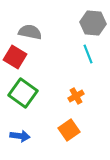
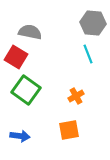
red square: moved 1 px right
green square: moved 3 px right, 3 px up
orange square: rotated 25 degrees clockwise
